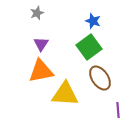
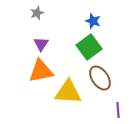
yellow triangle: moved 3 px right, 2 px up
